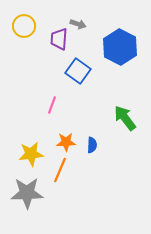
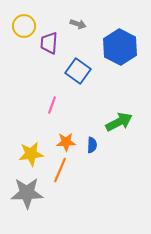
purple trapezoid: moved 10 px left, 4 px down
green arrow: moved 6 px left, 4 px down; rotated 100 degrees clockwise
